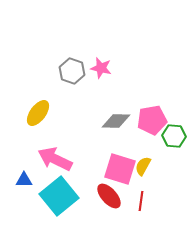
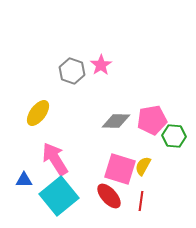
pink star: moved 3 px up; rotated 25 degrees clockwise
pink arrow: rotated 32 degrees clockwise
